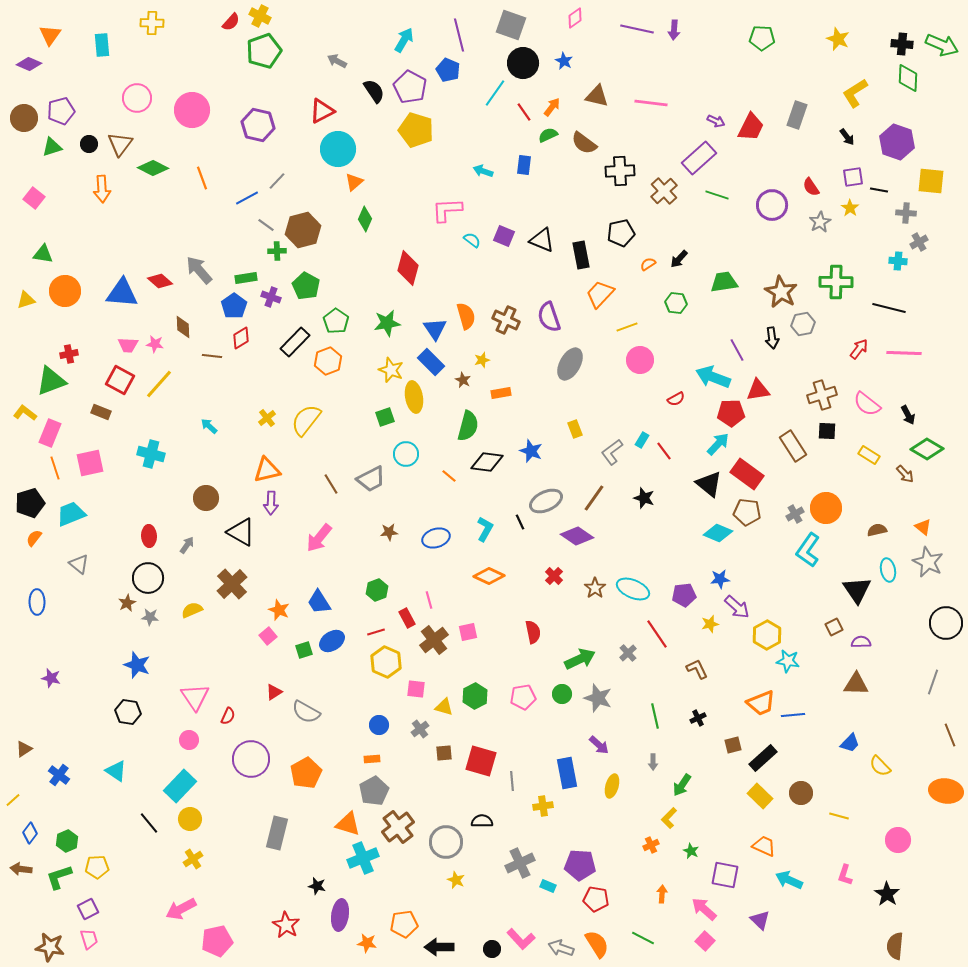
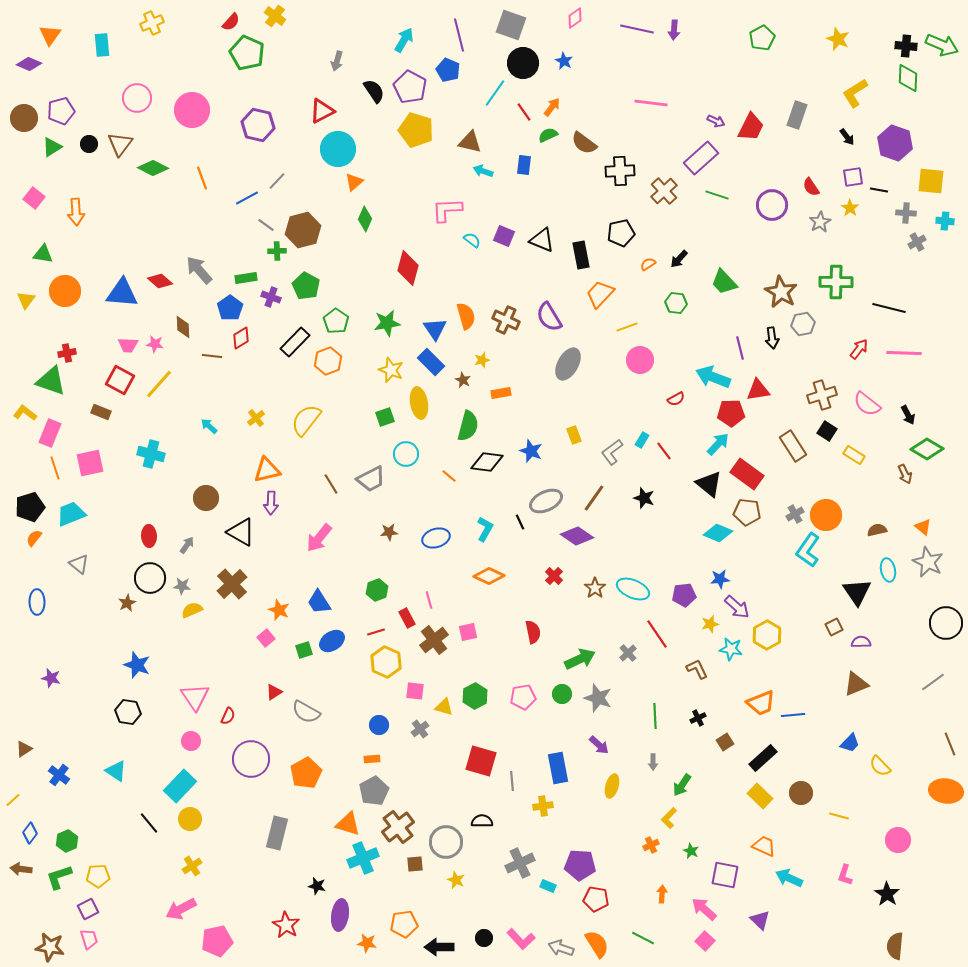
yellow cross at (260, 16): moved 15 px right; rotated 10 degrees clockwise
yellow cross at (152, 23): rotated 25 degrees counterclockwise
green pentagon at (762, 38): rotated 30 degrees counterclockwise
black cross at (902, 44): moved 4 px right, 2 px down
green pentagon at (264, 51): moved 17 px left, 2 px down; rotated 28 degrees counterclockwise
gray arrow at (337, 61): rotated 102 degrees counterclockwise
brown triangle at (597, 96): moved 127 px left, 46 px down
purple hexagon at (897, 142): moved 2 px left, 1 px down
green triangle at (52, 147): rotated 15 degrees counterclockwise
purple rectangle at (699, 158): moved 2 px right
orange arrow at (102, 189): moved 26 px left, 23 px down
gray cross at (919, 242): moved 2 px left
cyan cross at (898, 261): moved 47 px right, 40 px up
green trapezoid at (724, 282): rotated 124 degrees counterclockwise
yellow triangle at (26, 300): rotated 36 degrees counterclockwise
blue pentagon at (234, 306): moved 4 px left, 2 px down
purple semicircle at (549, 317): rotated 12 degrees counterclockwise
purple line at (737, 350): moved 3 px right, 2 px up; rotated 15 degrees clockwise
red cross at (69, 354): moved 2 px left, 1 px up
gray ellipse at (570, 364): moved 2 px left
green triangle at (51, 381): rotated 40 degrees clockwise
yellow ellipse at (414, 397): moved 5 px right, 6 px down
yellow cross at (267, 418): moved 11 px left
yellow rectangle at (575, 429): moved 1 px left, 6 px down
black square at (827, 431): rotated 30 degrees clockwise
yellow rectangle at (869, 455): moved 15 px left
brown arrow at (905, 474): rotated 18 degrees clockwise
black pentagon at (30, 503): moved 4 px down
orange circle at (826, 508): moved 7 px down
black circle at (148, 578): moved 2 px right
black triangle at (857, 590): moved 2 px down
gray star at (150, 617): moved 32 px right, 31 px up
pink square at (268, 636): moved 2 px left, 2 px down
cyan star at (788, 661): moved 57 px left, 12 px up
gray line at (933, 682): rotated 35 degrees clockwise
brown triangle at (856, 684): rotated 24 degrees counterclockwise
pink square at (416, 689): moved 1 px left, 2 px down
green line at (655, 716): rotated 10 degrees clockwise
brown line at (950, 735): moved 9 px down
pink circle at (189, 740): moved 2 px right, 1 px down
brown square at (733, 745): moved 8 px left, 3 px up; rotated 18 degrees counterclockwise
brown square at (444, 753): moved 29 px left, 111 px down
blue rectangle at (567, 773): moved 9 px left, 5 px up
yellow cross at (193, 859): moved 1 px left, 7 px down
yellow pentagon at (97, 867): moved 1 px right, 9 px down
cyan arrow at (789, 880): moved 2 px up
black circle at (492, 949): moved 8 px left, 11 px up
